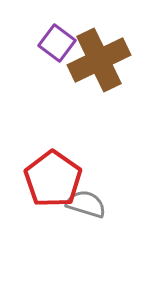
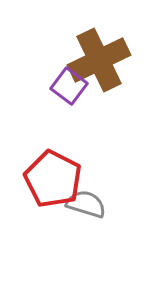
purple square: moved 12 px right, 43 px down
red pentagon: rotated 8 degrees counterclockwise
